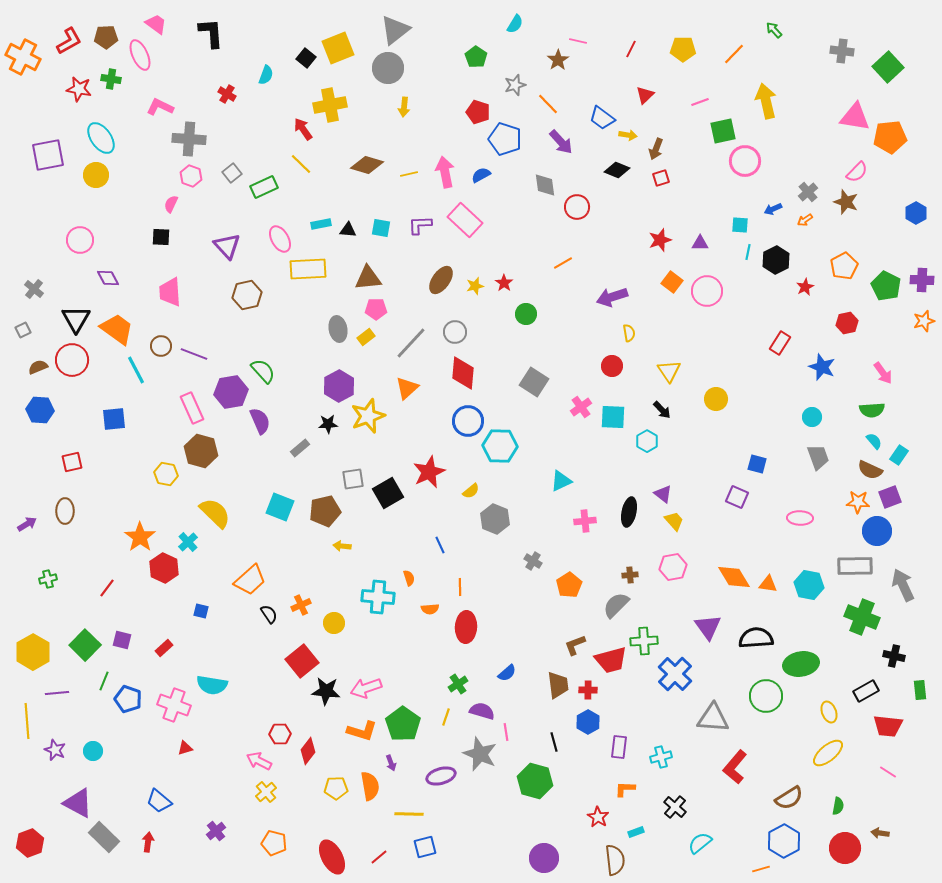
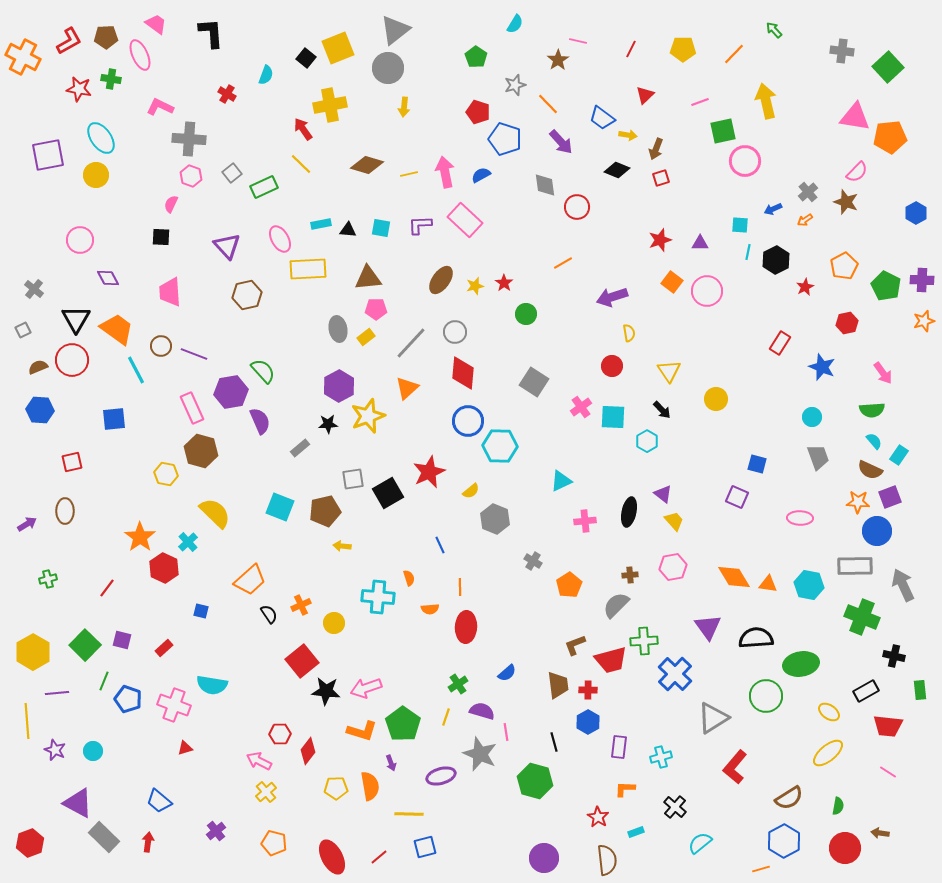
yellow ellipse at (829, 712): rotated 35 degrees counterclockwise
gray triangle at (713, 718): rotated 36 degrees counterclockwise
brown semicircle at (615, 860): moved 8 px left
